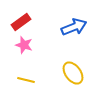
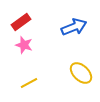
yellow ellipse: moved 8 px right; rotated 10 degrees counterclockwise
yellow line: moved 3 px right, 3 px down; rotated 42 degrees counterclockwise
